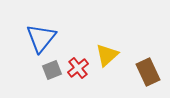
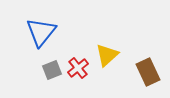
blue triangle: moved 6 px up
